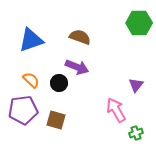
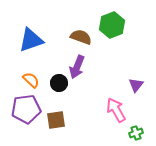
green hexagon: moved 27 px left, 2 px down; rotated 20 degrees counterclockwise
brown semicircle: moved 1 px right
purple arrow: rotated 90 degrees clockwise
purple pentagon: moved 3 px right, 1 px up
brown square: rotated 24 degrees counterclockwise
